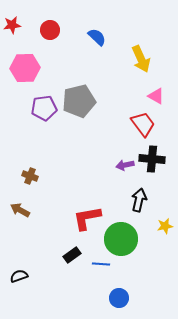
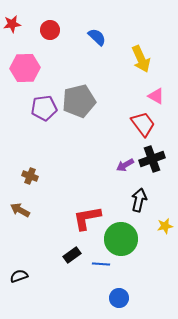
red star: moved 1 px up
black cross: rotated 25 degrees counterclockwise
purple arrow: rotated 18 degrees counterclockwise
